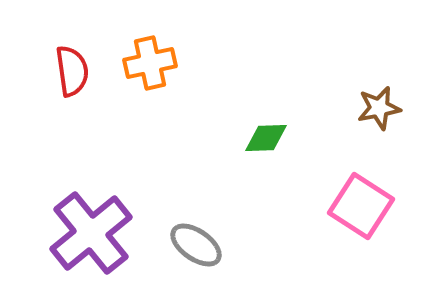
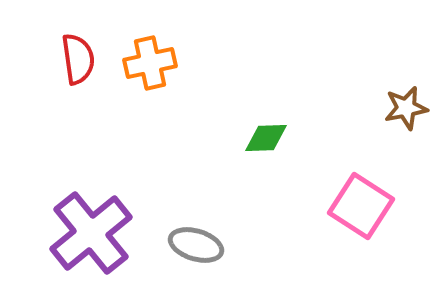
red semicircle: moved 6 px right, 12 px up
brown star: moved 27 px right
gray ellipse: rotated 18 degrees counterclockwise
